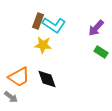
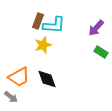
cyan L-shape: rotated 30 degrees counterclockwise
yellow star: rotated 24 degrees counterclockwise
